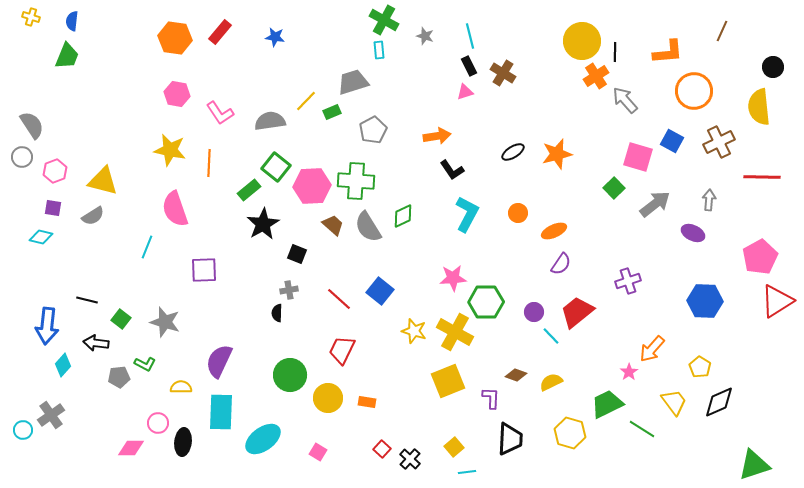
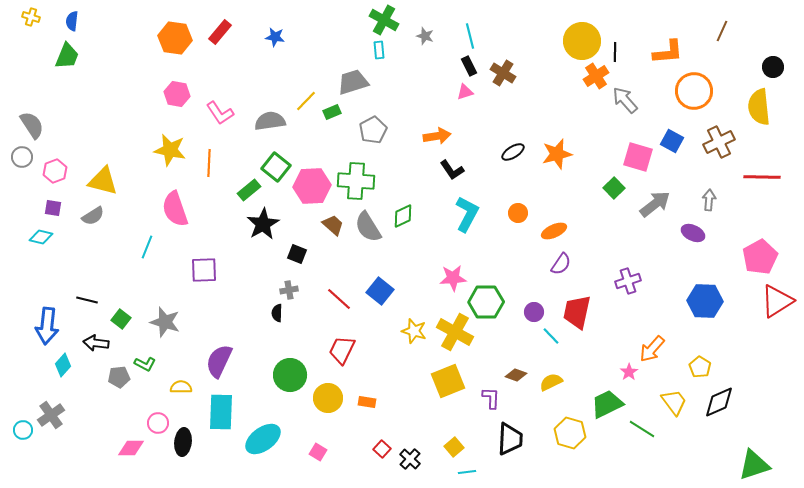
red trapezoid at (577, 312): rotated 39 degrees counterclockwise
